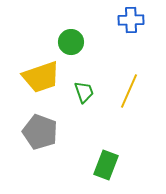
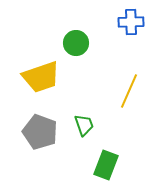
blue cross: moved 2 px down
green circle: moved 5 px right, 1 px down
green trapezoid: moved 33 px down
